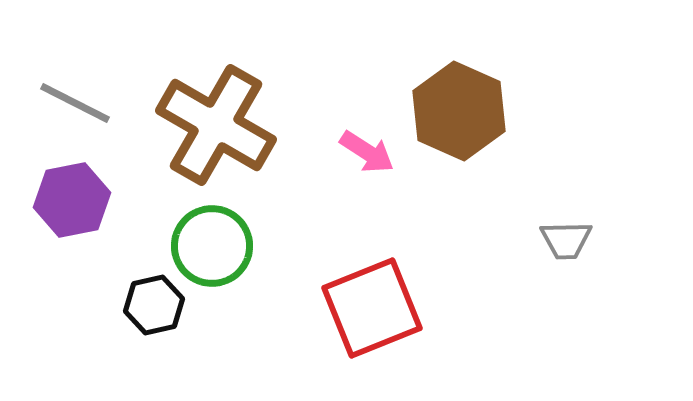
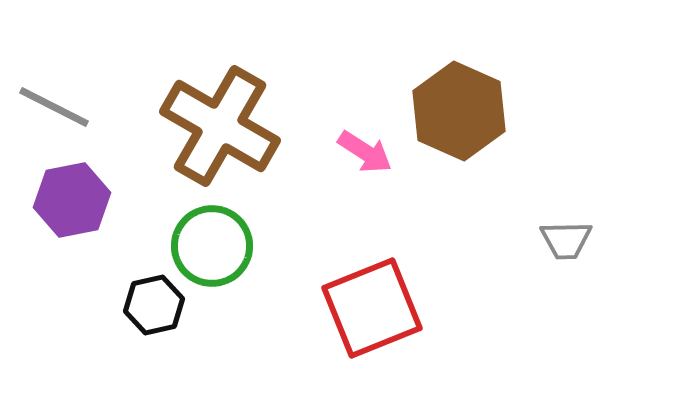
gray line: moved 21 px left, 4 px down
brown cross: moved 4 px right, 1 px down
pink arrow: moved 2 px left
